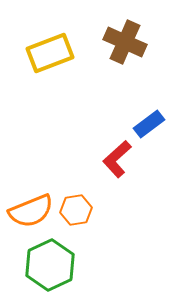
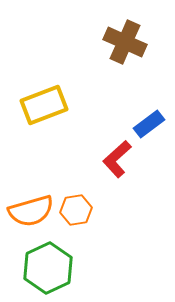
yellow rectangle: moved 6 px left, 52 px down
orange semicircle: rotated 6 degrees clockwise
green hexagon: moved 2 px left, 3 px down
